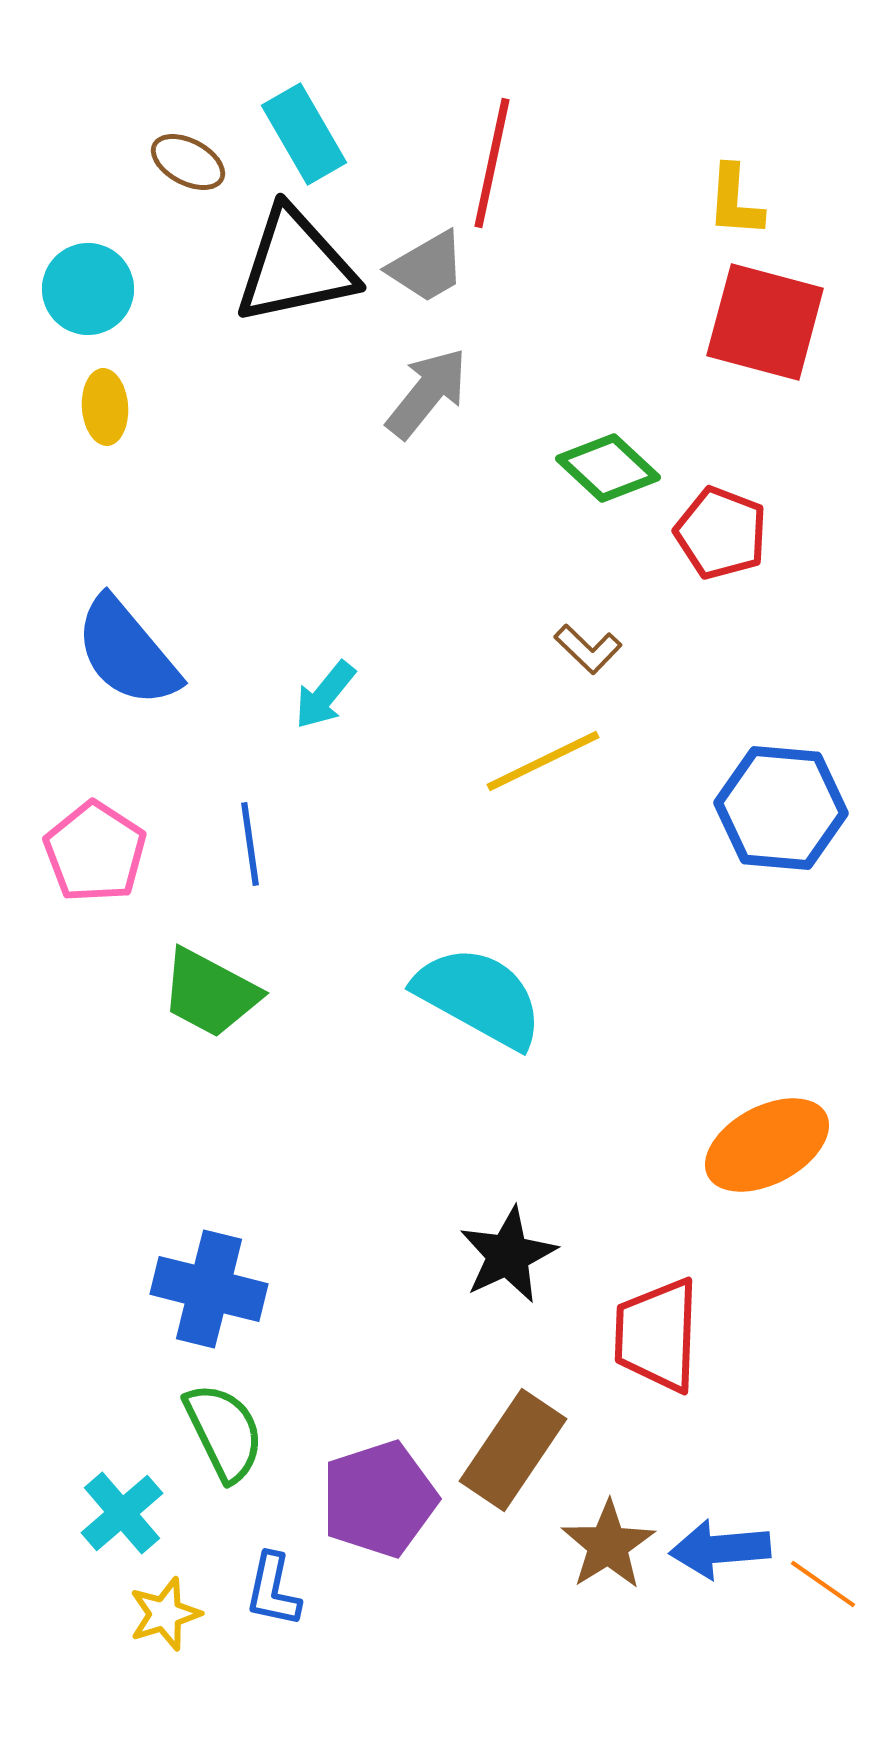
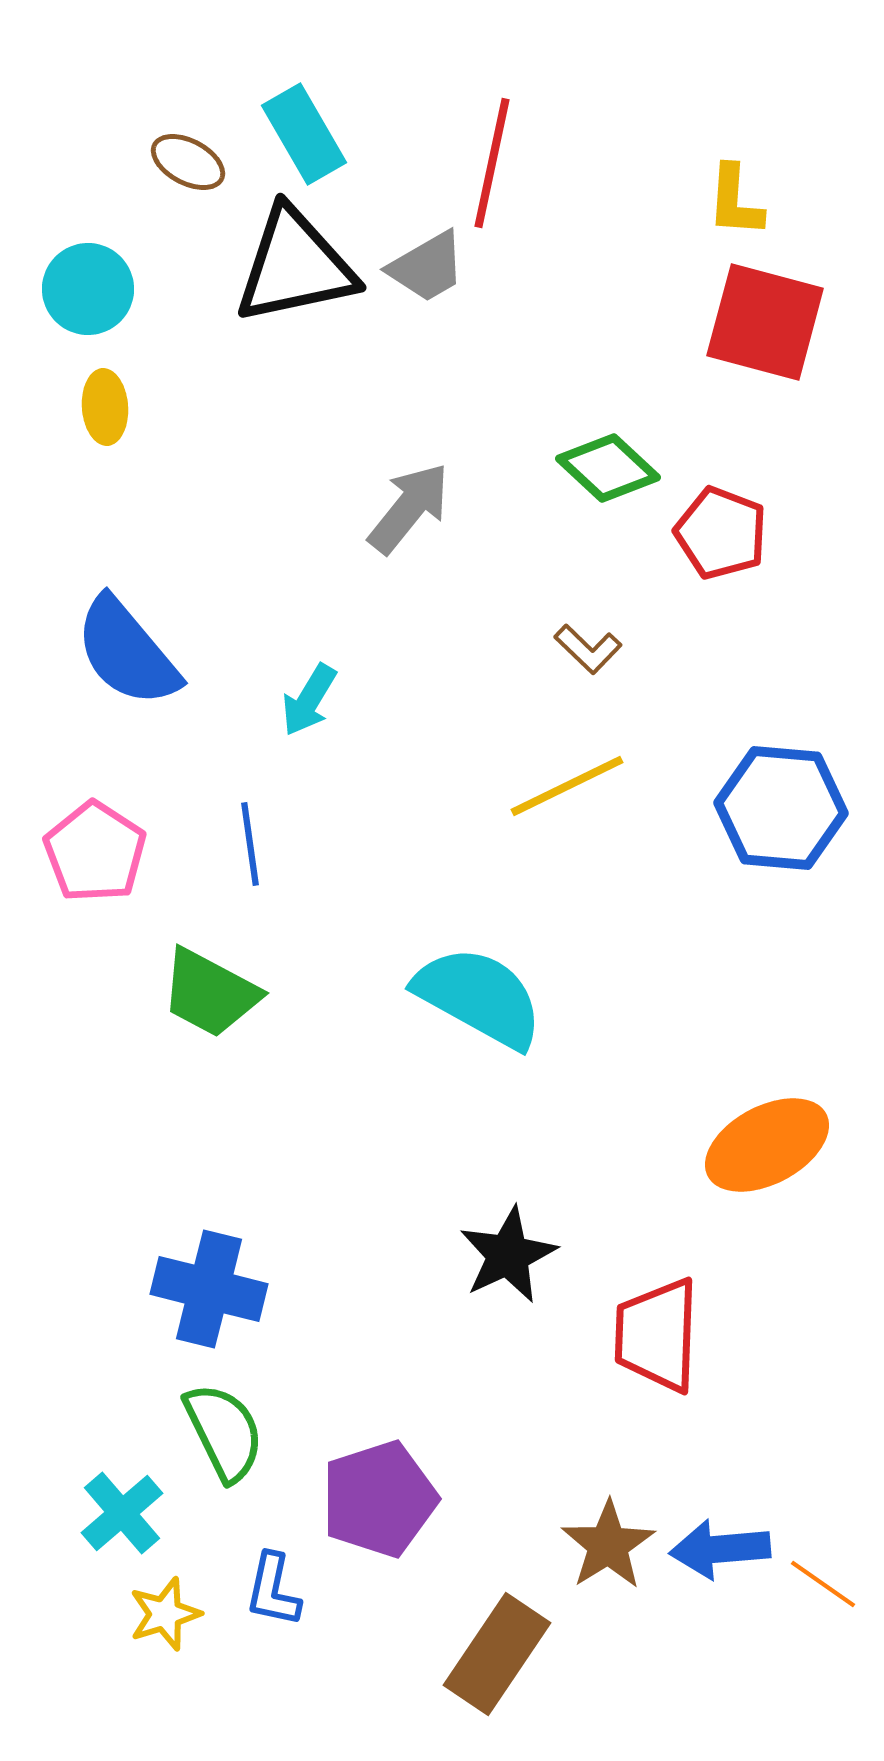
gray arrow: moved 18 px left, 115 px down
cyan arrow: moved 16 px left, 5 px down; rotated 8 degrees counterclockwise
yellow line: moved 24 px right, 25 px down
brown rectangle: moved 16 px left, 204 px down
